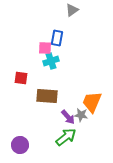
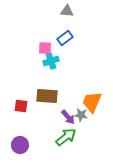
gray triangle: moved 5 px left, 1 px down; rotated 40 degrees clockwise
blue rectangle: moved 8 px right; rotated 42 degrees clockwise
red square: moved 28 px down
